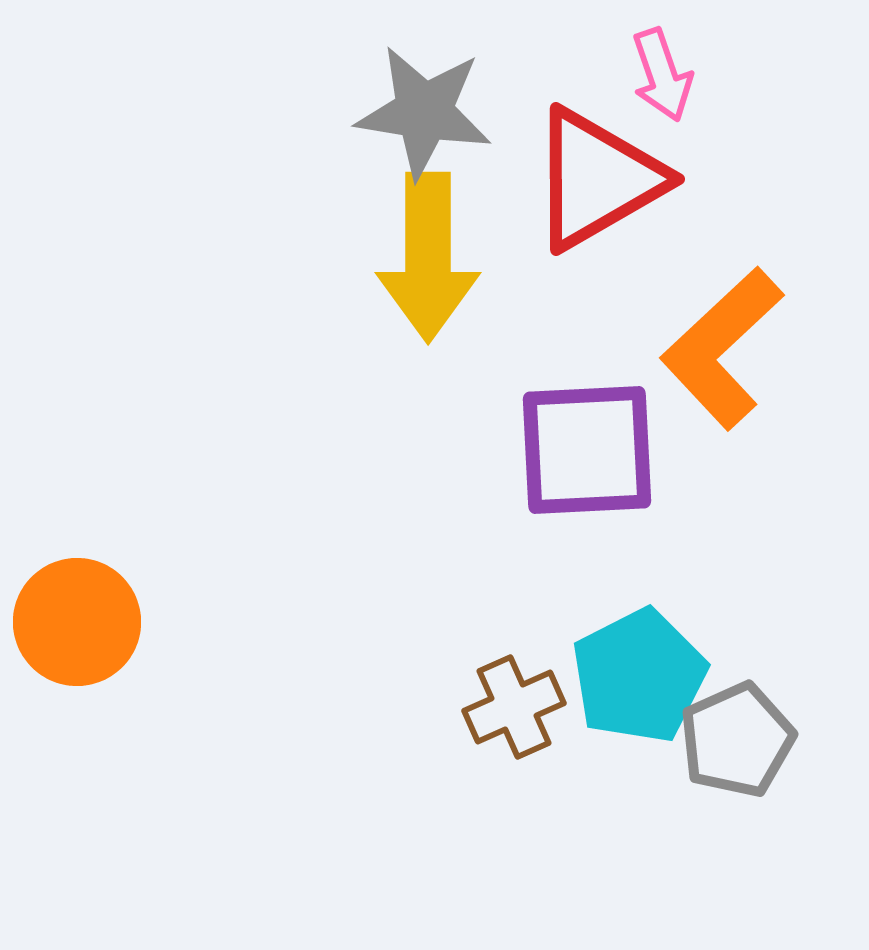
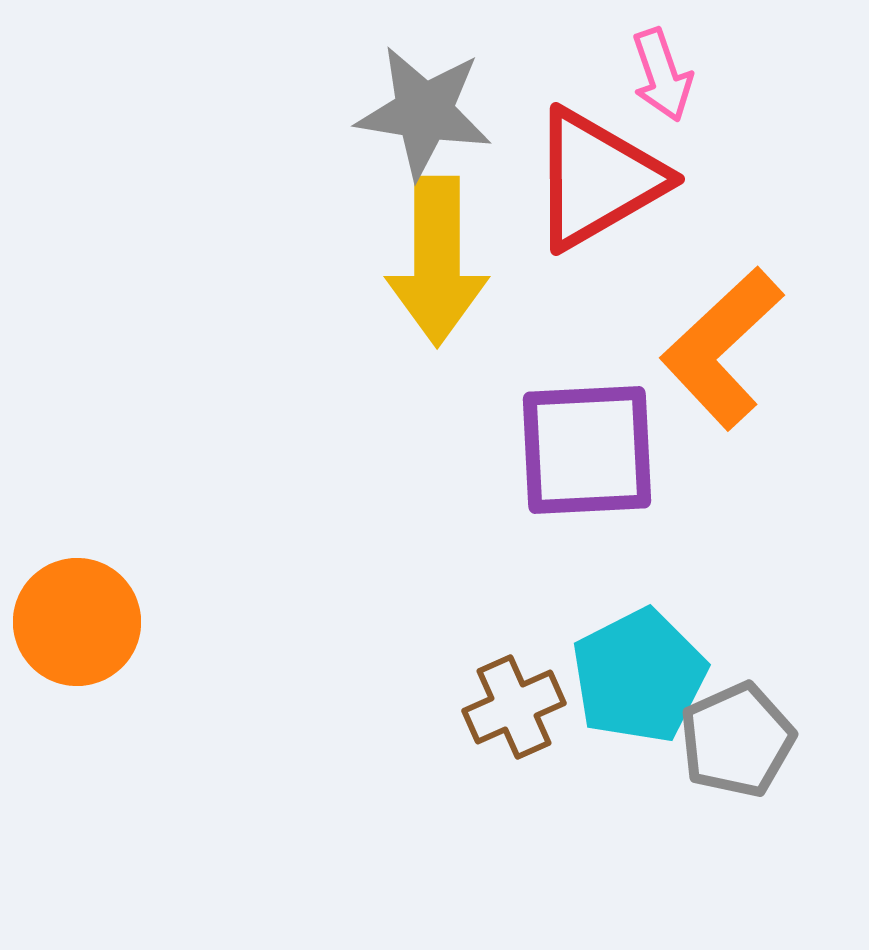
yellow arrow: moved 9 px right, 4 px down
